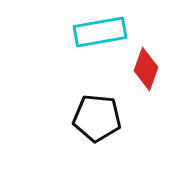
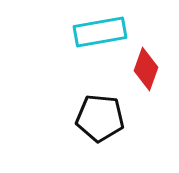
black pentagon: moved 3 px right
